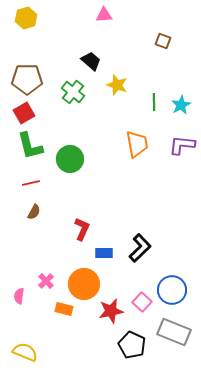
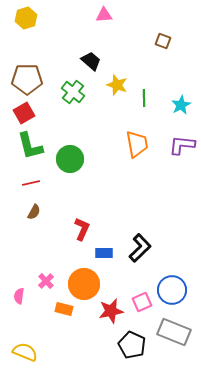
green line: moved 10 px left, 4 px up
pink square: rotated 24 degrees clockwise
